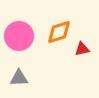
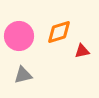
red triangle: moved 2 px down
gray triangle: moved 4 px right, 3 px up; rotated 12 degrees counterclockwise
